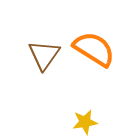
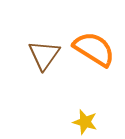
yellow star: rotated 25 degrees clockwise
